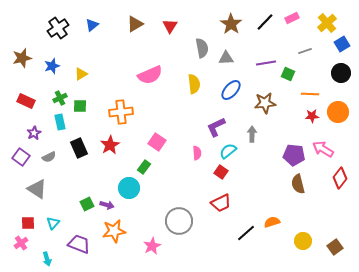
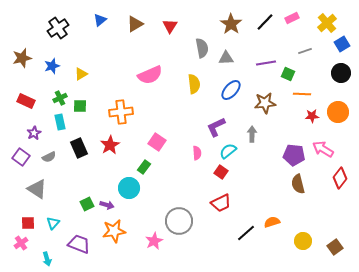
blue triangle at (92, 25): moved 8 px right, 5 px up
orange line at (310, 94): moved 8 px left
pink star at (152, 246): moved 2 px right, 5 px up
